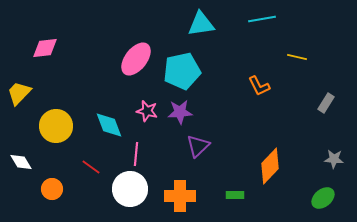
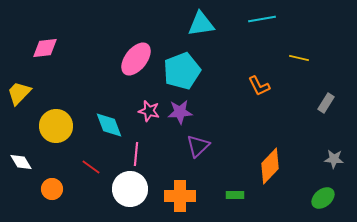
yellow line: moved 2 px right, 1 px down
cyan pentagon: rotated 9 degrees counterclockwise
pink star: moved 2 px right
